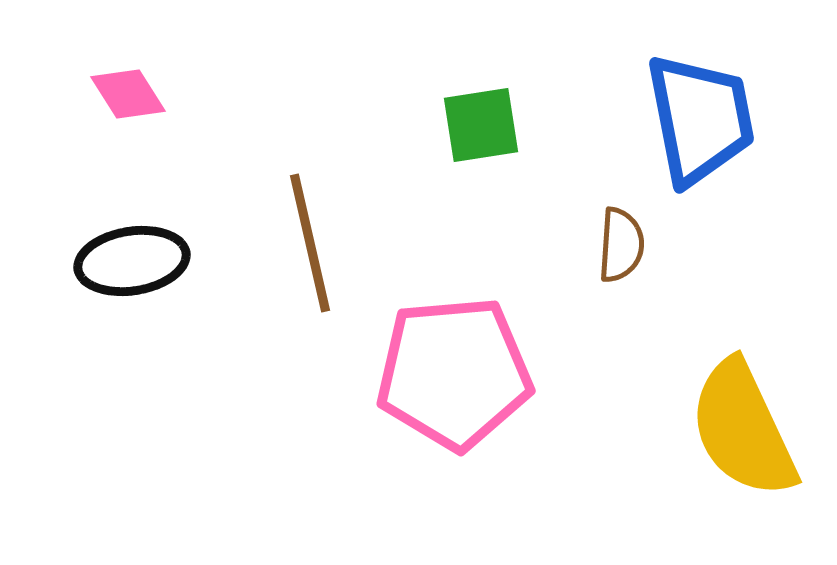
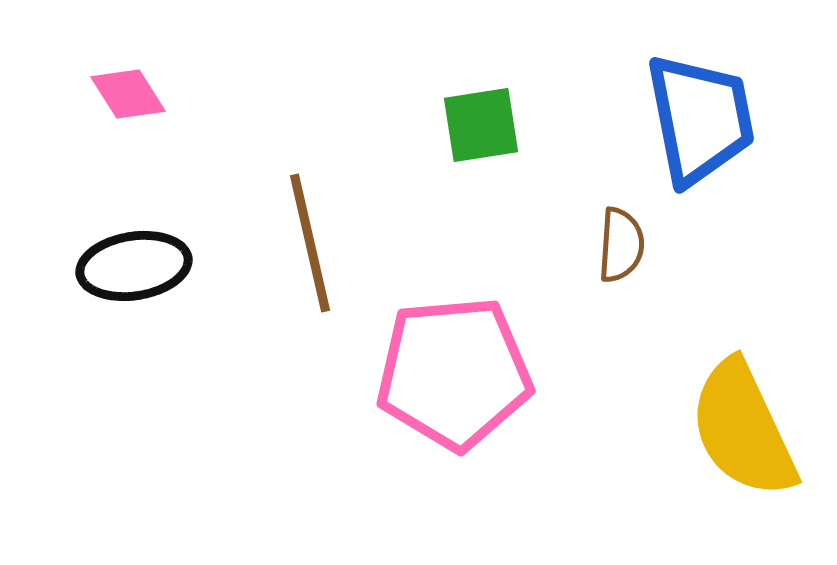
black ellipse: moved 2 px right, 5 px down
